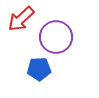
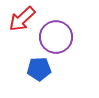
red arrow: moved 1 px right
